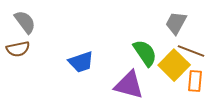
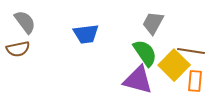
gray trapezoid: moved 23 px left
brown line: rotated 12 degrees counterclockwise
blue trapezoid: moved 5 px right, 28 px up; rotated 12 degrees clockwise
purple triangle: moved 9 px right, 5 px up
